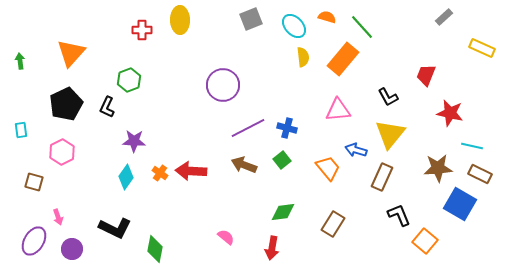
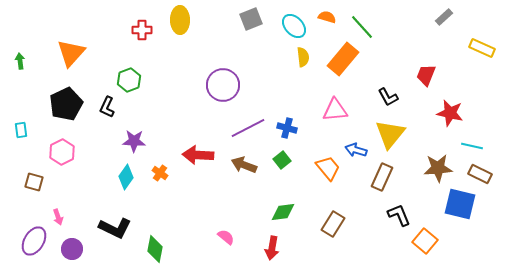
pink triangle at (338, 110): moved 3 px left
red arrow at (191, 171): moved 7 px right, 16 px up
blue square at (460, 204): rotated 16 degrees counterclockwise
